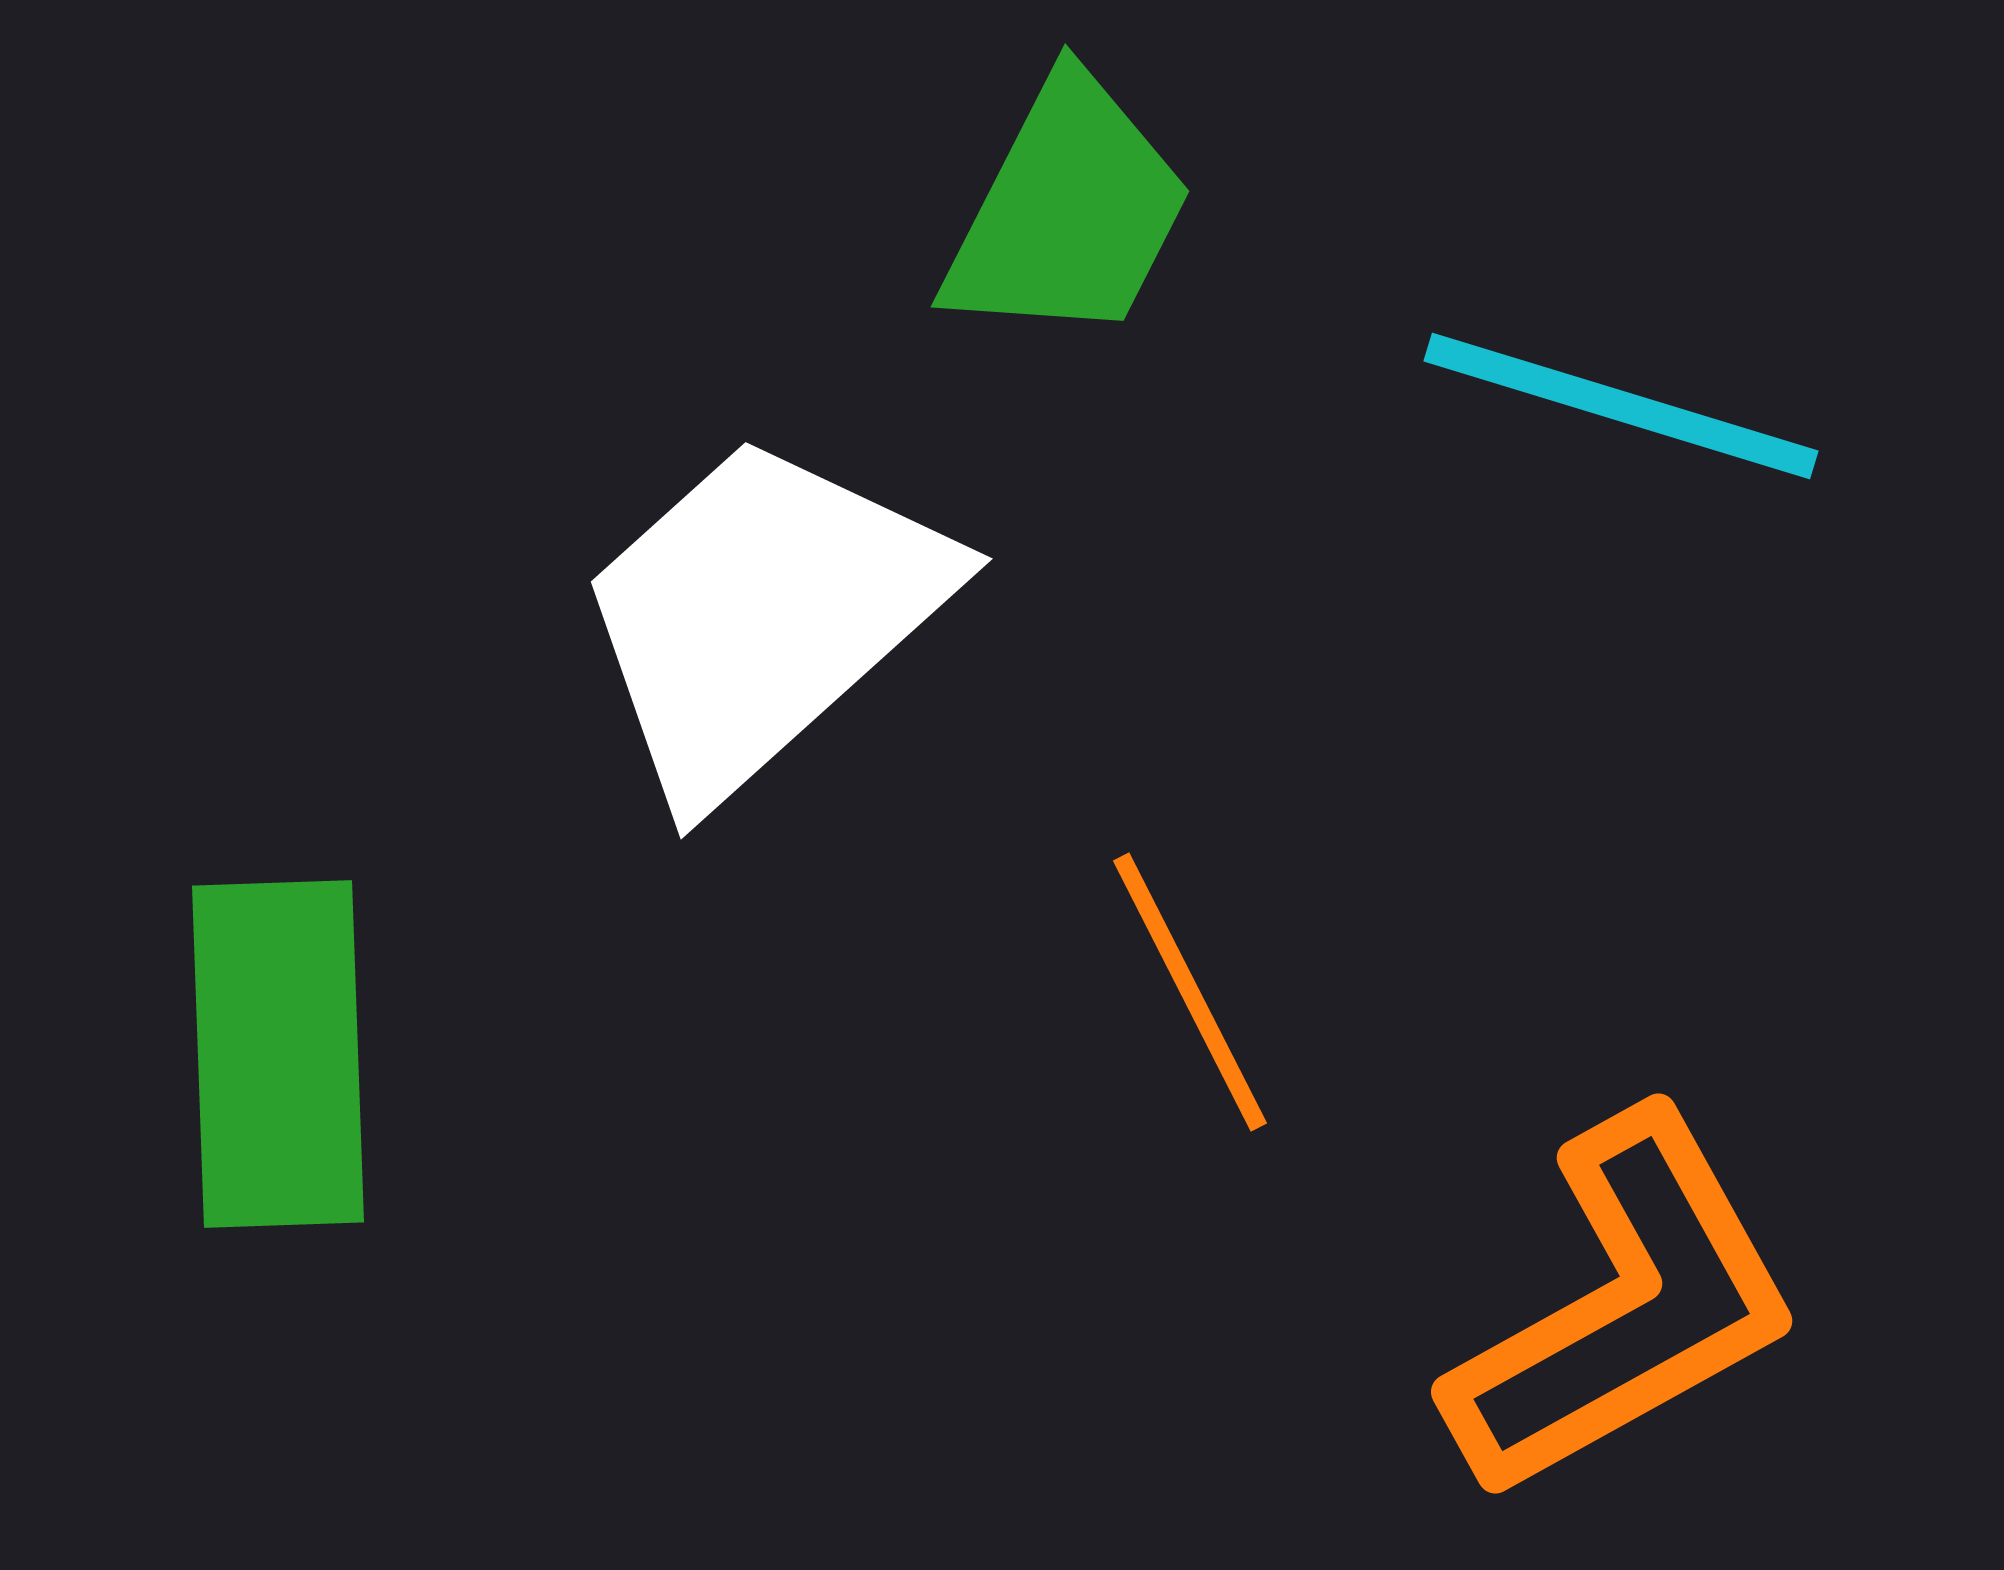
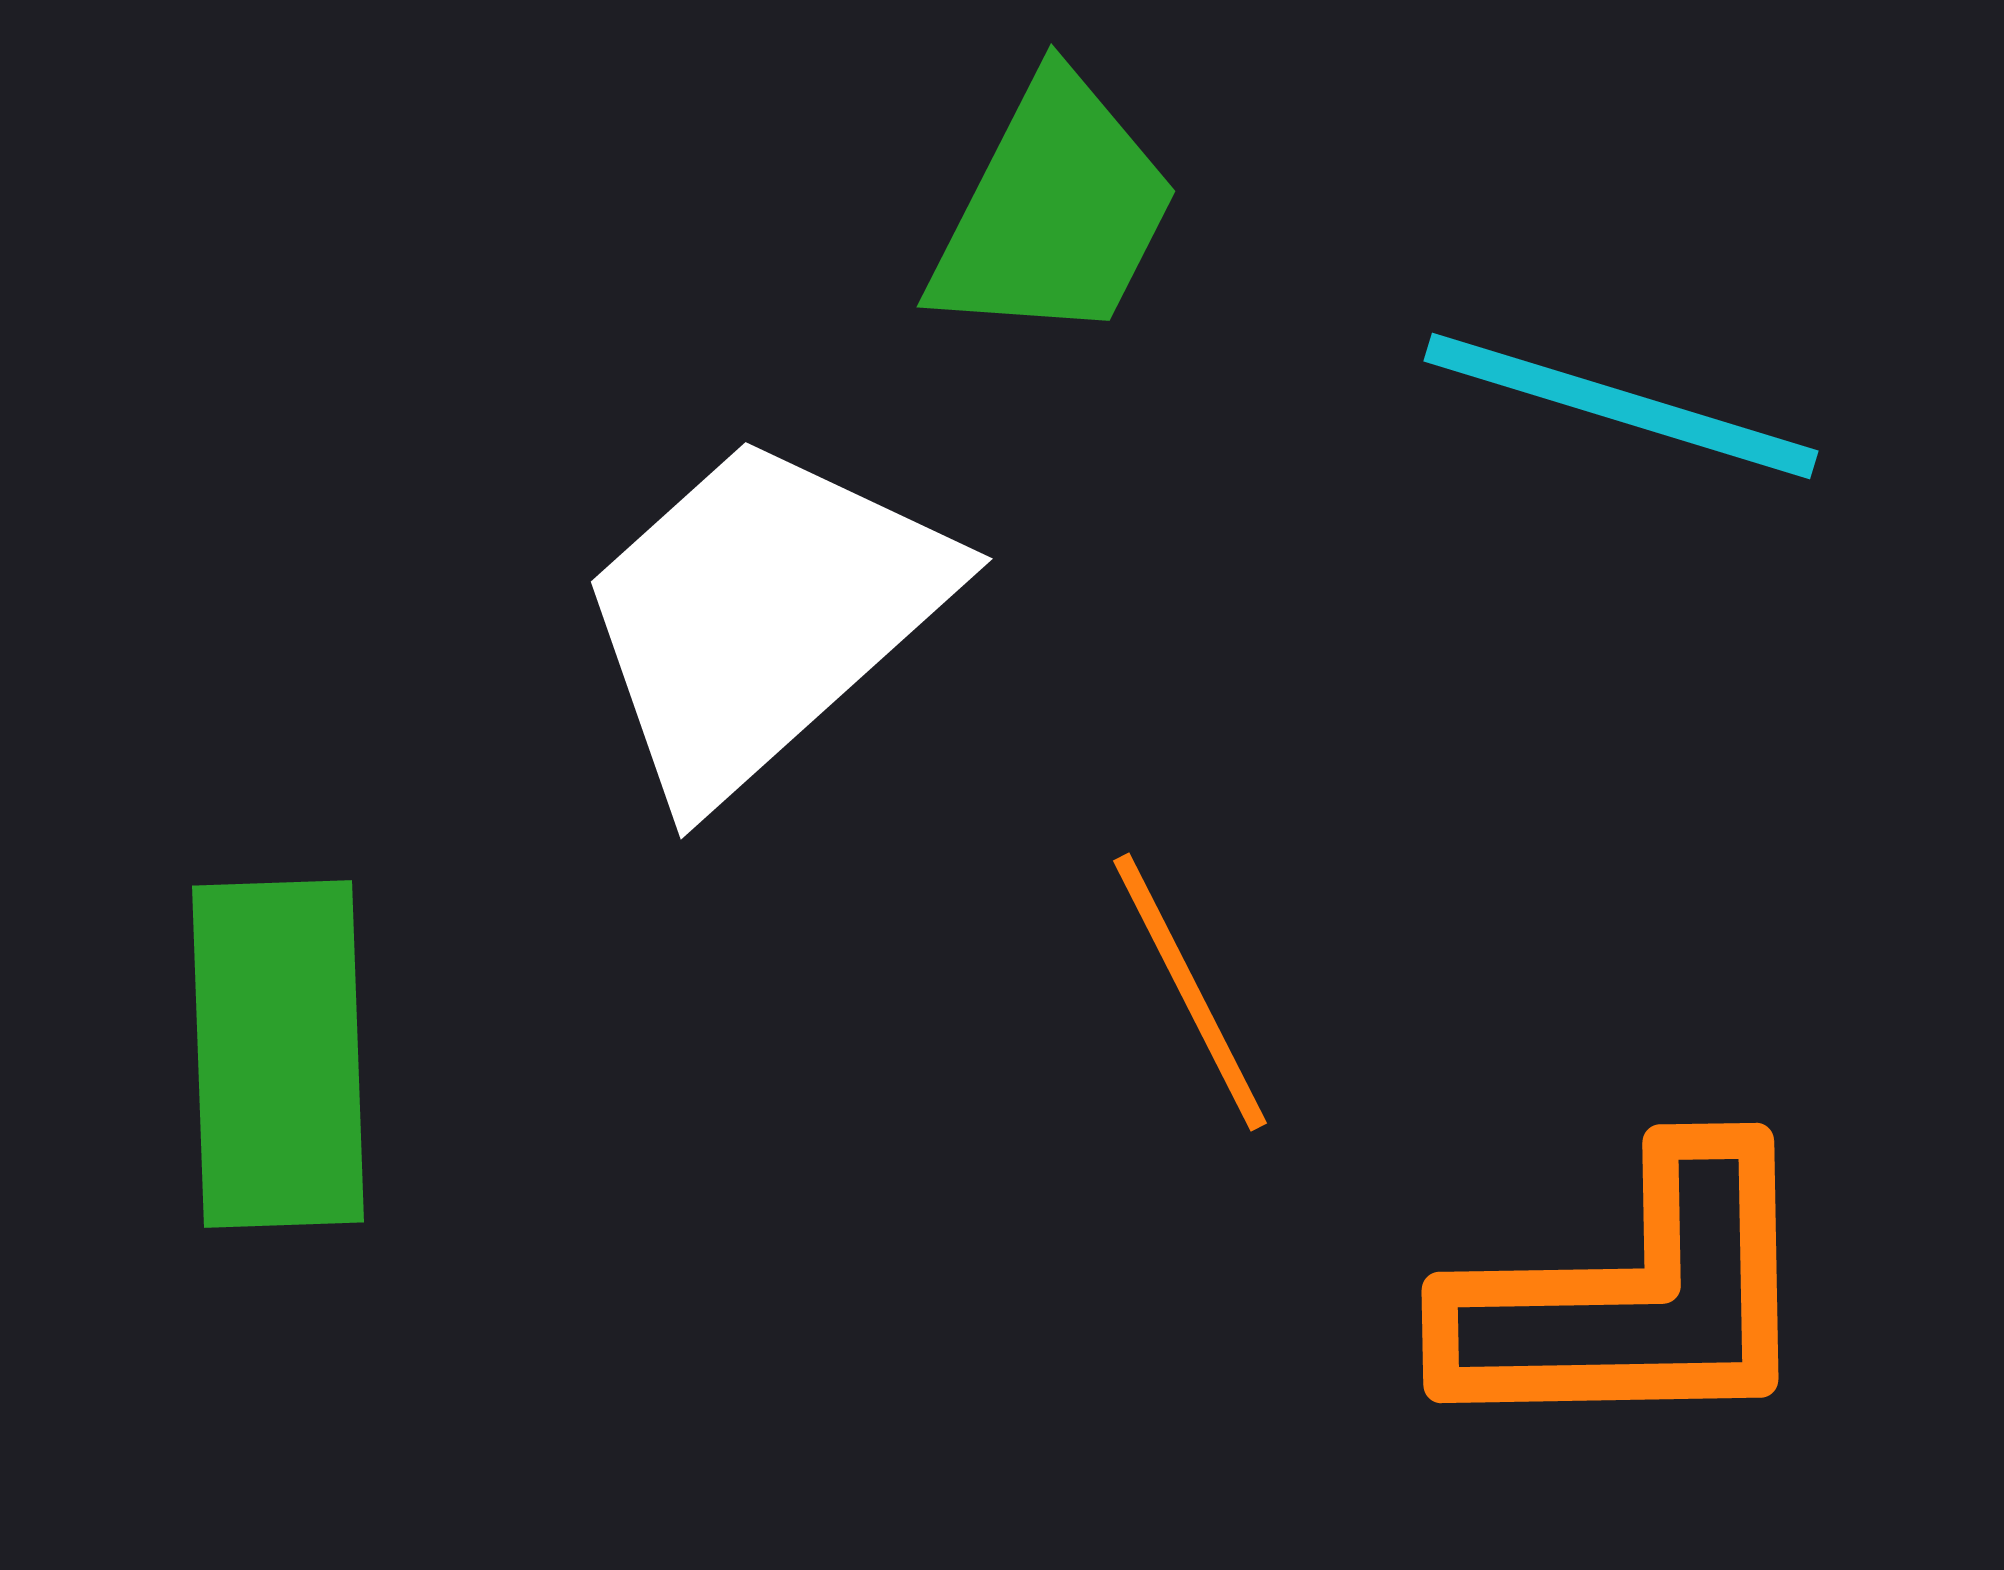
green trapezoid: moved 14 px left
orange L-shape: moved 10 px right, 10 px up; rotated 28 degrees clockwise
